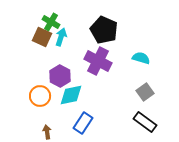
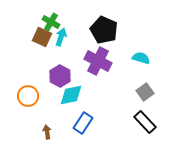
orange circle: moved 12 px left
black rectangle: rotated 10 degrees clockwise
